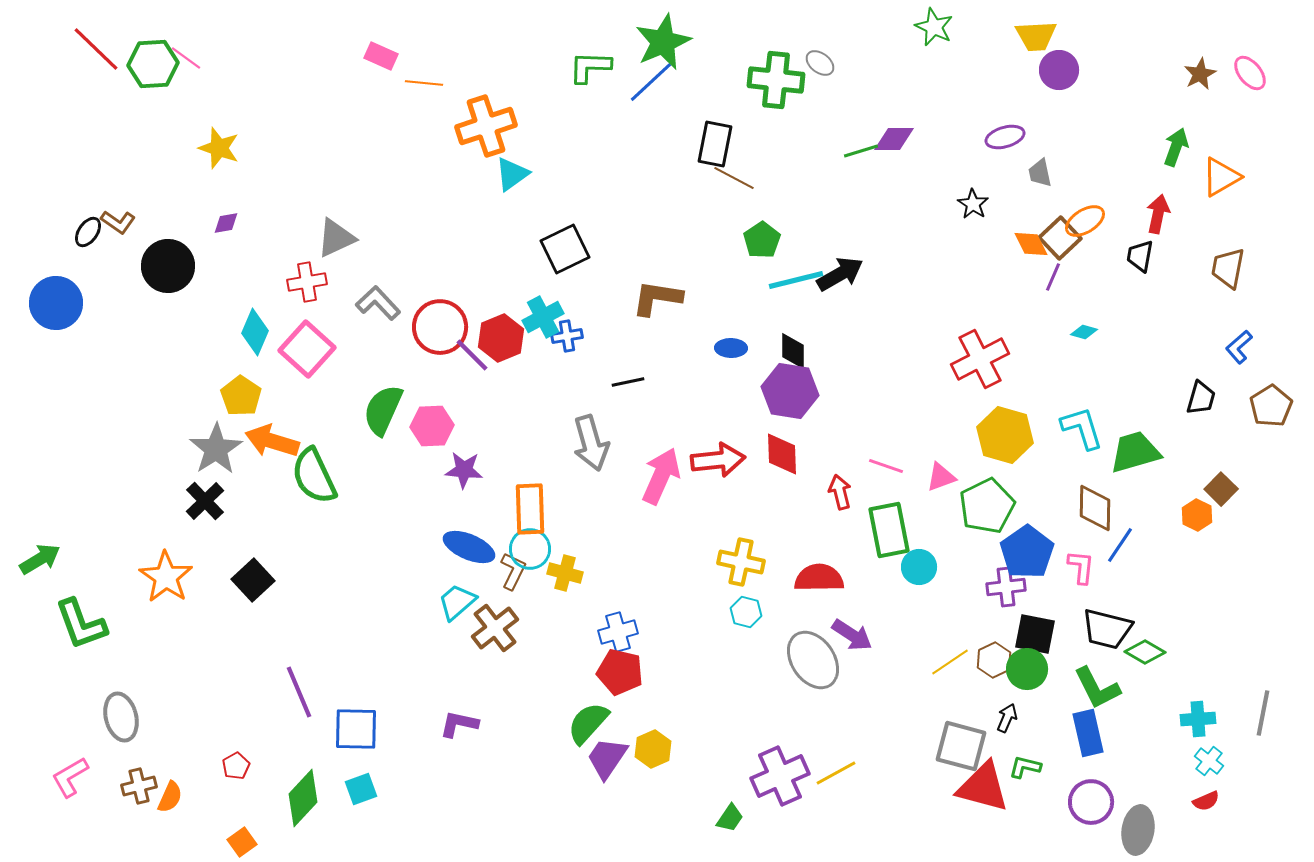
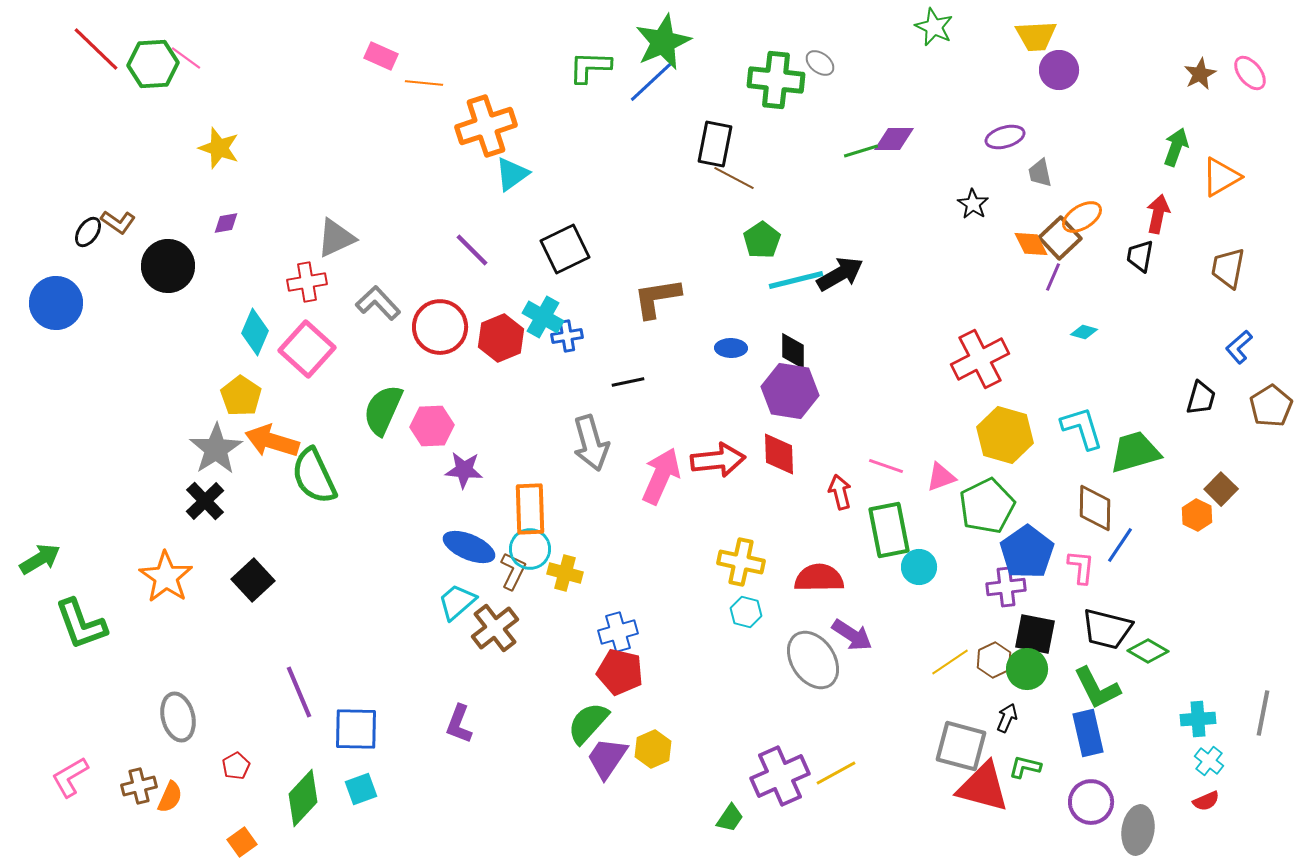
orange ellipse at (1085, 221): moved 3 px left, 4 px up
brown L-shape at (657, 298): rotated 18 degrees counterclockwise
cyan cross at (543, 317): rotated 33 degrees counterclockwise
purple line at (472, 355): moved 105 px up
red diamond at (782, 454): moved 3 px left
green diamond at (1145, 652): moved 3 px right, 1 px up
gray ellipse at (121, 717): moved 57 px right
purple L-shape at (459, 724): rotated 81 degrees counterclockwise
